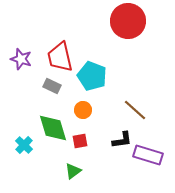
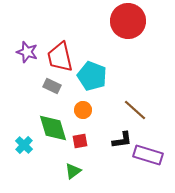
purple star: moved 6 px right, 7 px up
